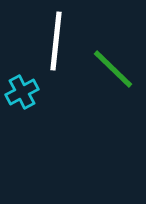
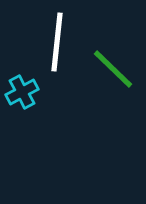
white line: moved 1 px right, 1 px down
